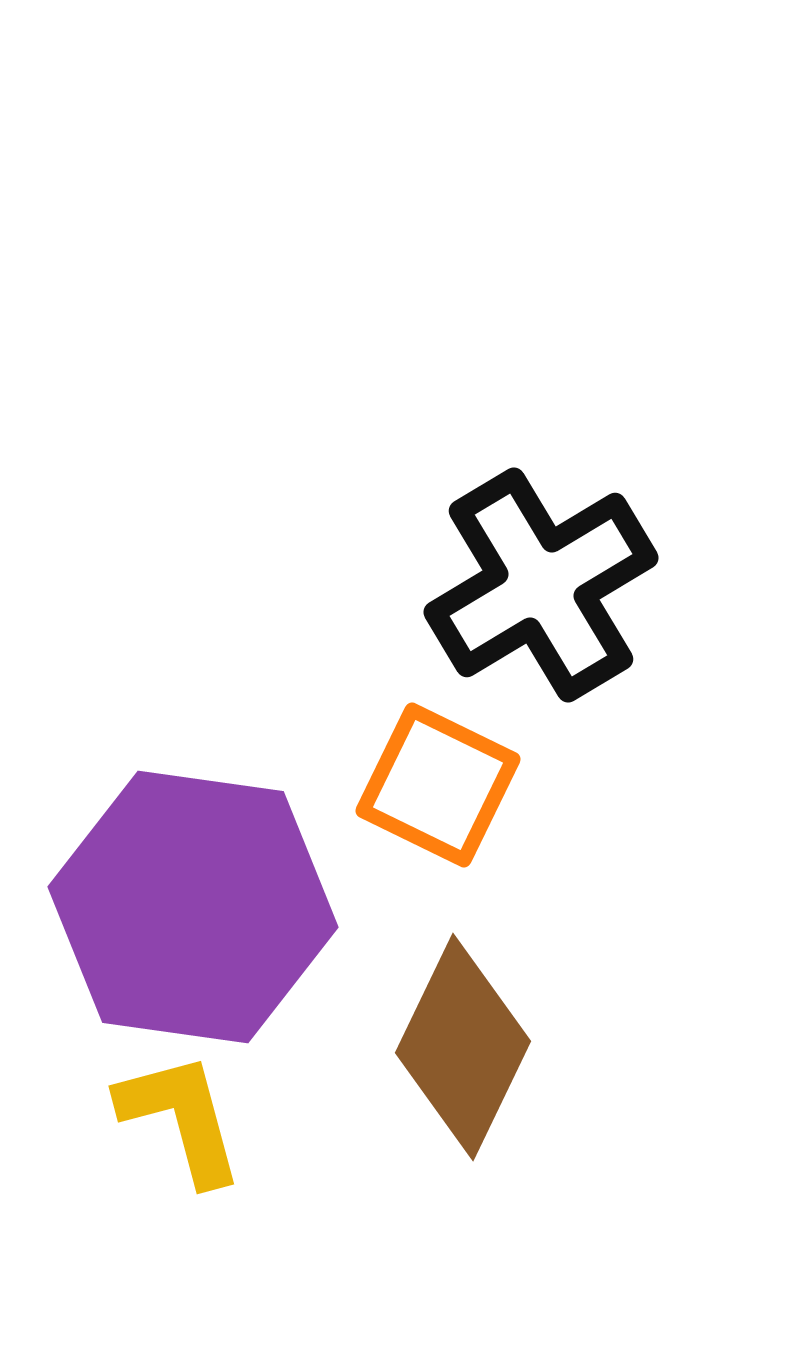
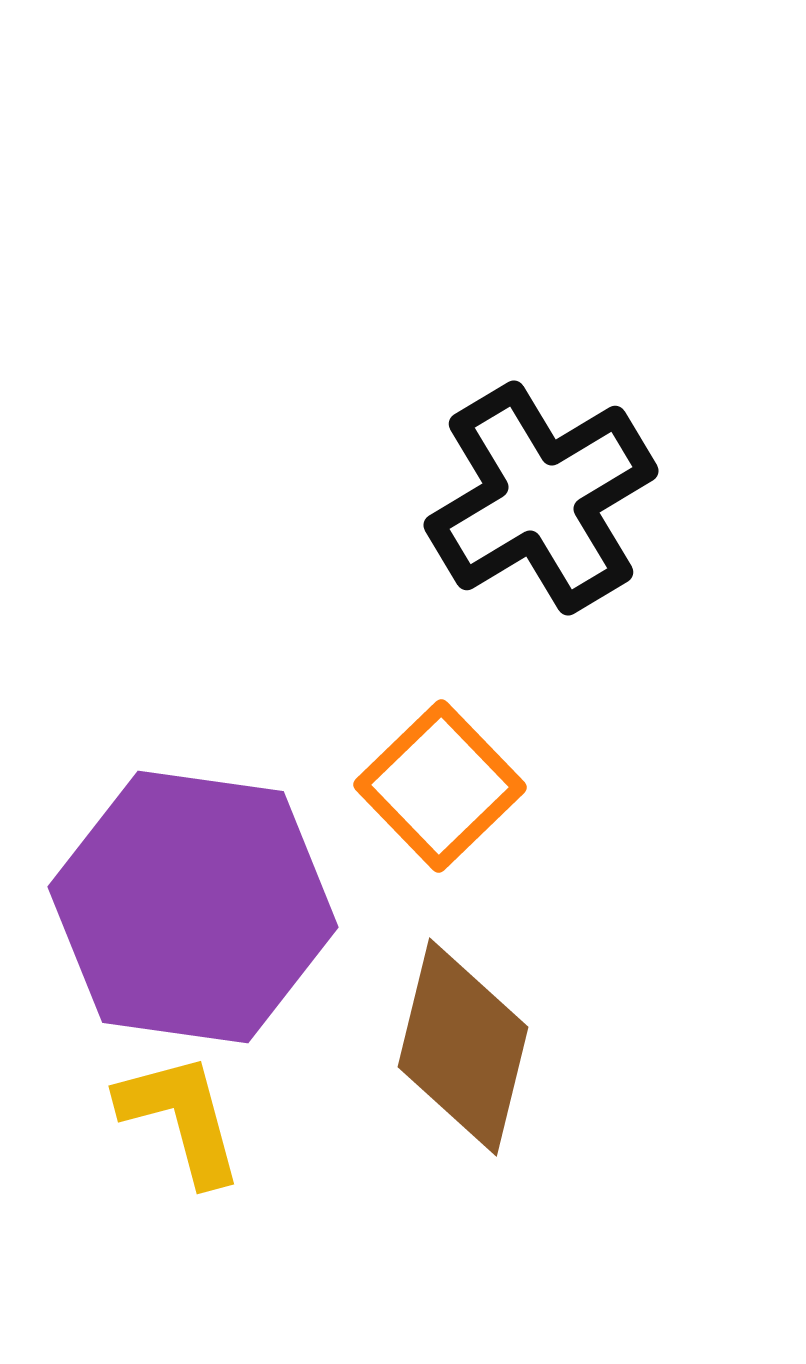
black cross: moved 87 px up
orange square: moved 2 px right, 1 px down; rotated 20 degrees clockwise
brown diamond: rotated 12 degrees counterclockwise
